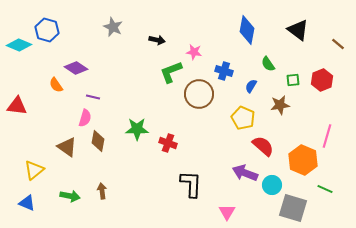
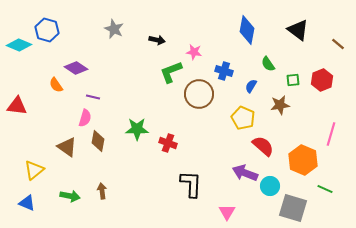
gray star: moved 1 px right, 2 px down
pink line: moved 4 px right, 2 px up
cyan circle: moved 2 px left, 1 px down
